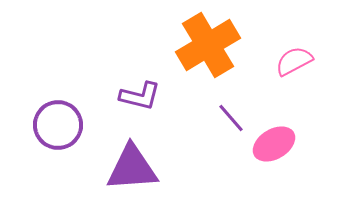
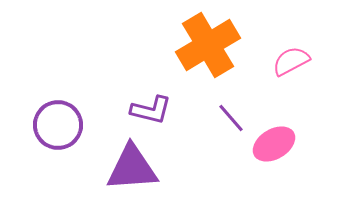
pink semicircle: moved 3 px left
purple L-shape: moved 11 px right, 14 px down
